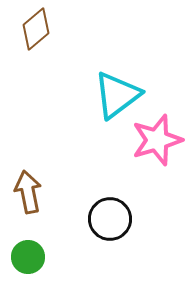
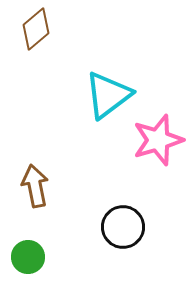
cyan triangle: moved 9 px left
pink star: moved 1 px right
brown arrow: moved 7 px right, 6 px up
black circle: moved 13 px right, 8 px down
